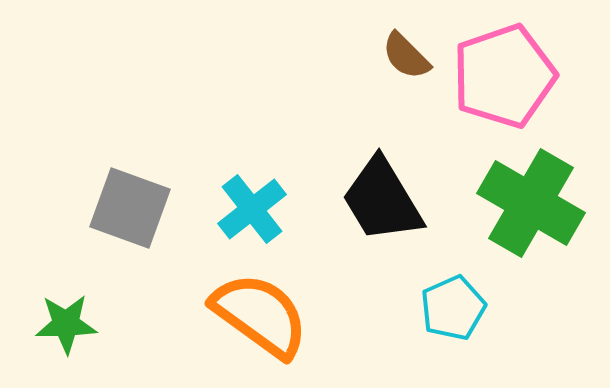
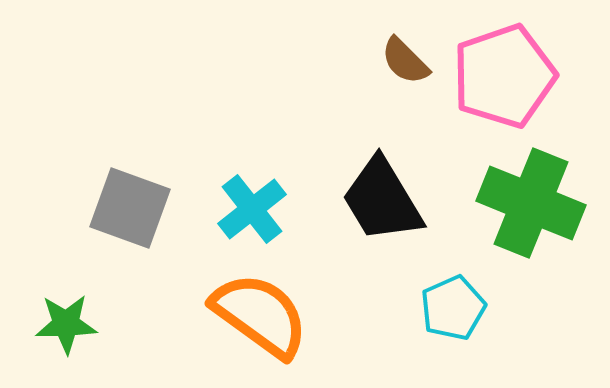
brown semicircle: moved 1 px left, 5 px down
green cross: rotated 8 degrees counterclockwise
